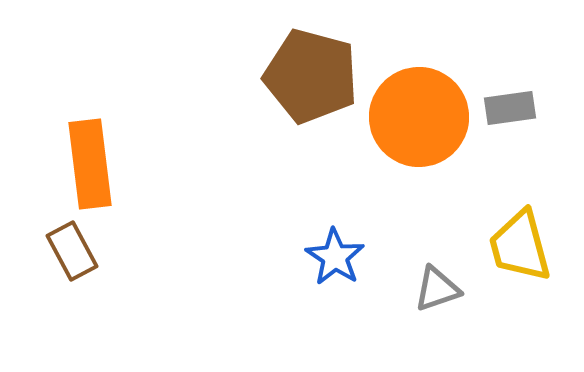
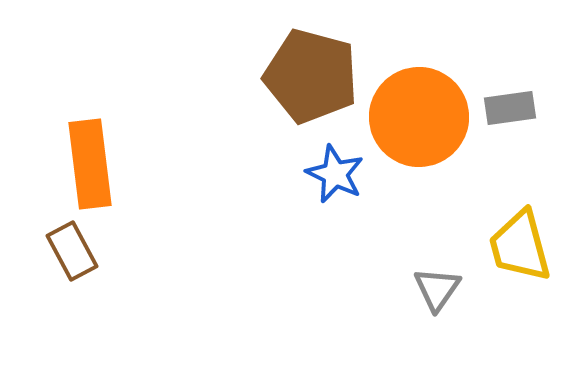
blue star: moved 83 px up; rotated 8 degrees counterclockwise
gray triangle: rotated 36 degrees counterclockwise
